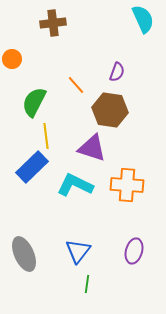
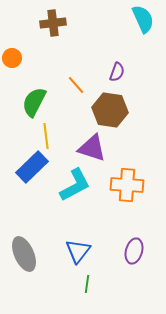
orange circle: moved 1 px up
cyan L-shape: rotated 126 degrees clockwise
